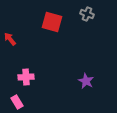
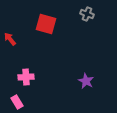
red square: moved 6 px left, 2 px down
